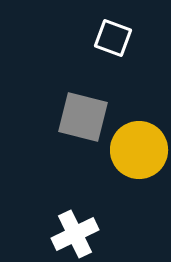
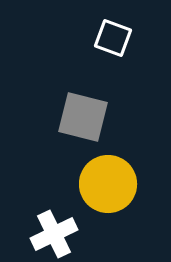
yellow circle: moved 31 px left, 34 px down
white cross: moved 21 px left
